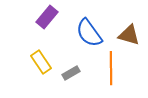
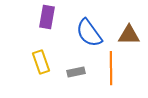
purple rectangle: rotated 30 degrees counterclockwise
brown triangle: rotated 15 degrees counterclockwise
yellow rectangle: rotated 15 degrees clockwise
gray rectangle: moved 5 px right, 1 px up; rotated 18 degrees clockwise
